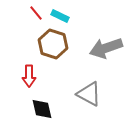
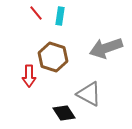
cyan rectangle: rotated 72 degrees clockwise
brown hexagon: moved 13 px down
black diamond: moved 22 px right, 4 px down; rotated 20 degrees counterclockwise
